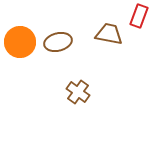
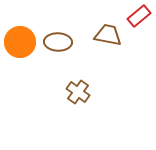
red rectangle: rotated 30 degrees clockwise
brown trapezoid: moved 1 px left, 1 px down
brown ellipse: rotated 16 degrees clockwise
